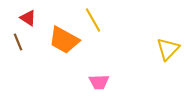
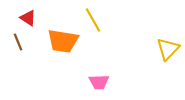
orange trapezoid: moved 1 px left, 1 px down; rotated 20 degrees counterclockwise
